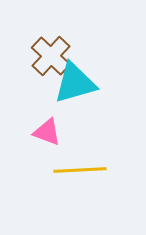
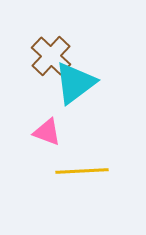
cyan triangle: rotated 21 degrees counterclockwise
yellow line: moved 2 px right, 1 px down
